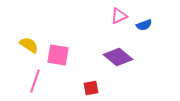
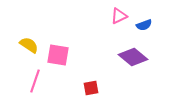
purple diamond: moved 15 px right
